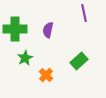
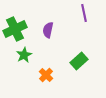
green cross: rotated 25 degrees counterclockwise
green star: moved 1 px left, 3 px up
